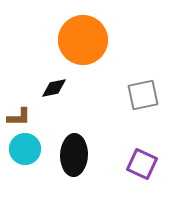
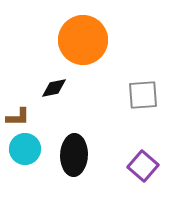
gray square: rotated 8 degrees clockwise
brown L-shape: moved 1 px left
purple square: moved 1 px right, 2 px down; rotated 16 degrees clockwise
